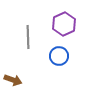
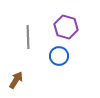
purple hexagon: moved 2 px right, 3 px down; rotated 20 degrees counterclockwise
brown arrow: moved 3 px right; rotated 78 degrees counterclockwise
